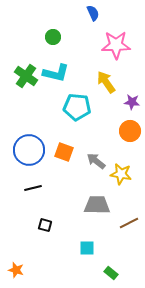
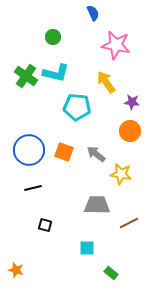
pink star: rotated 12 degrees clockwise
gray arrow: moved 7 px up
